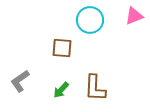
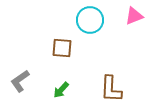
brown L-shape: moved 16 px right, 1 px down
